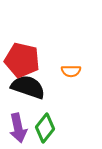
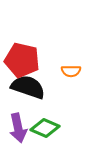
green diamond: rotated 76 degrees clockwise
